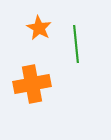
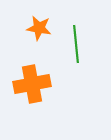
orange star: rotated 20 degrees counterclockwise
